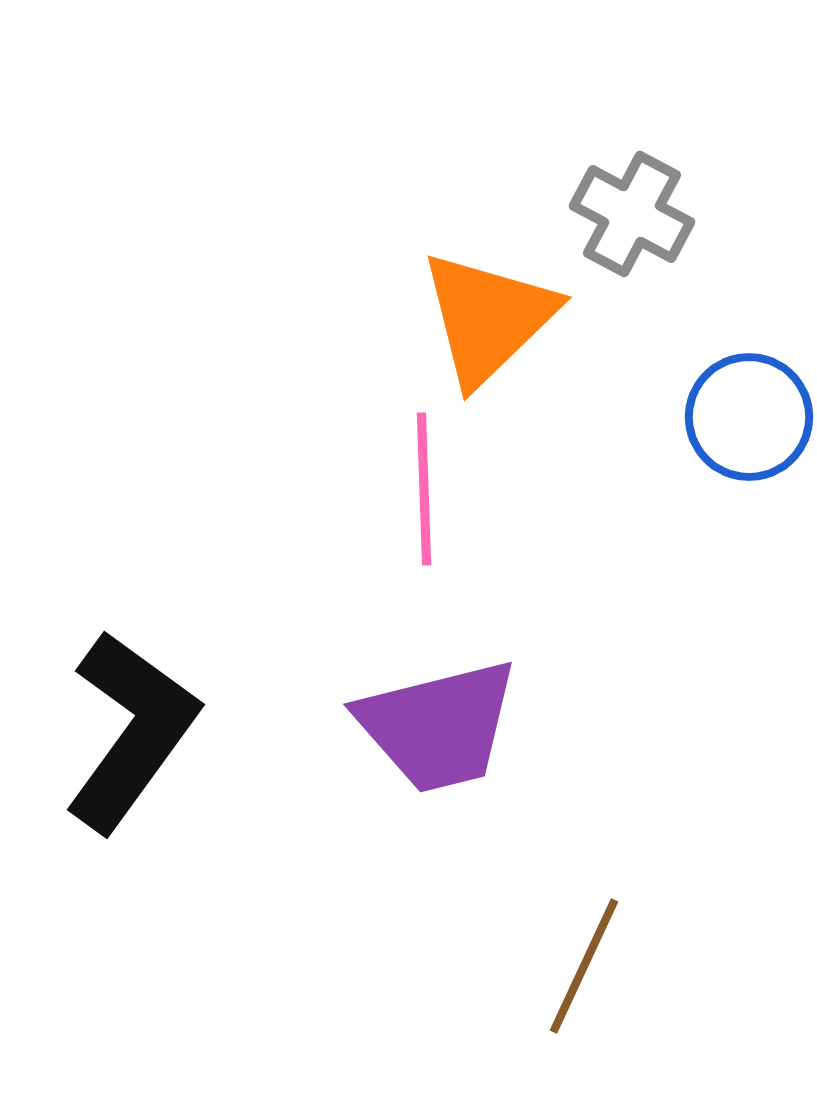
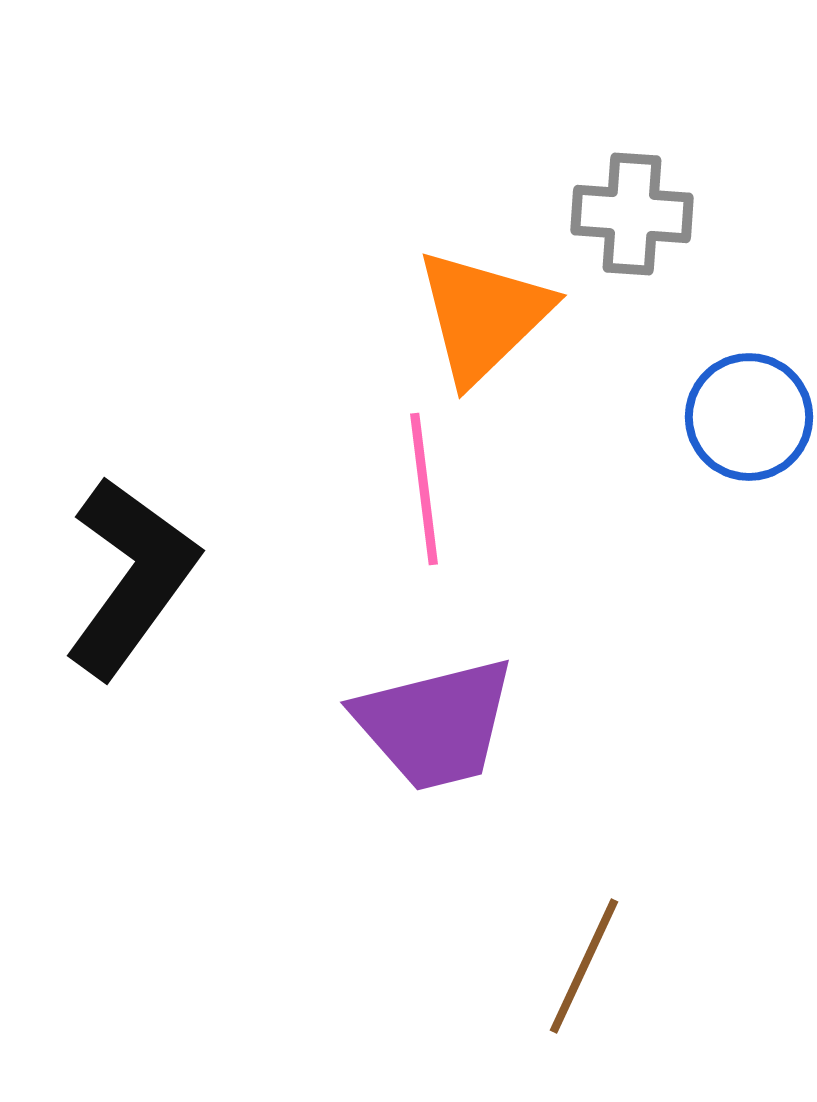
gray cross: rotated 24 degrees counterclockwise
orange triangle: moved 5 px left, 2 px up
pink line: rotated 5 degrees counterclockwise
purple trapezoid: moved 3 px left, 2 px up
black L-shape: moved 154 px up
